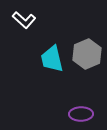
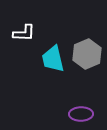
white L-shape: moved 13 px down; rotated 40 degrees counterclockwise
cyan trapezoid: moved 1 px right
